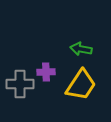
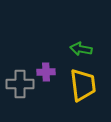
yellow trapezoid: moved 2 px right; rotated 40 degrees counterclockwise
